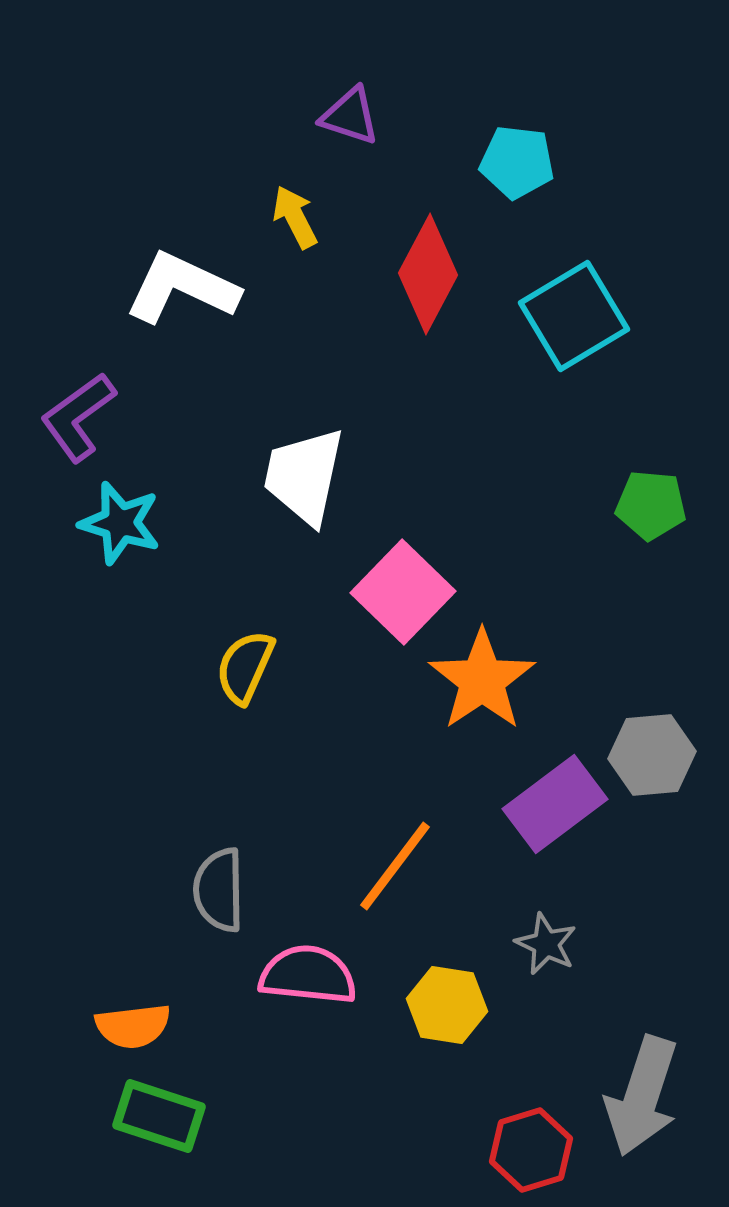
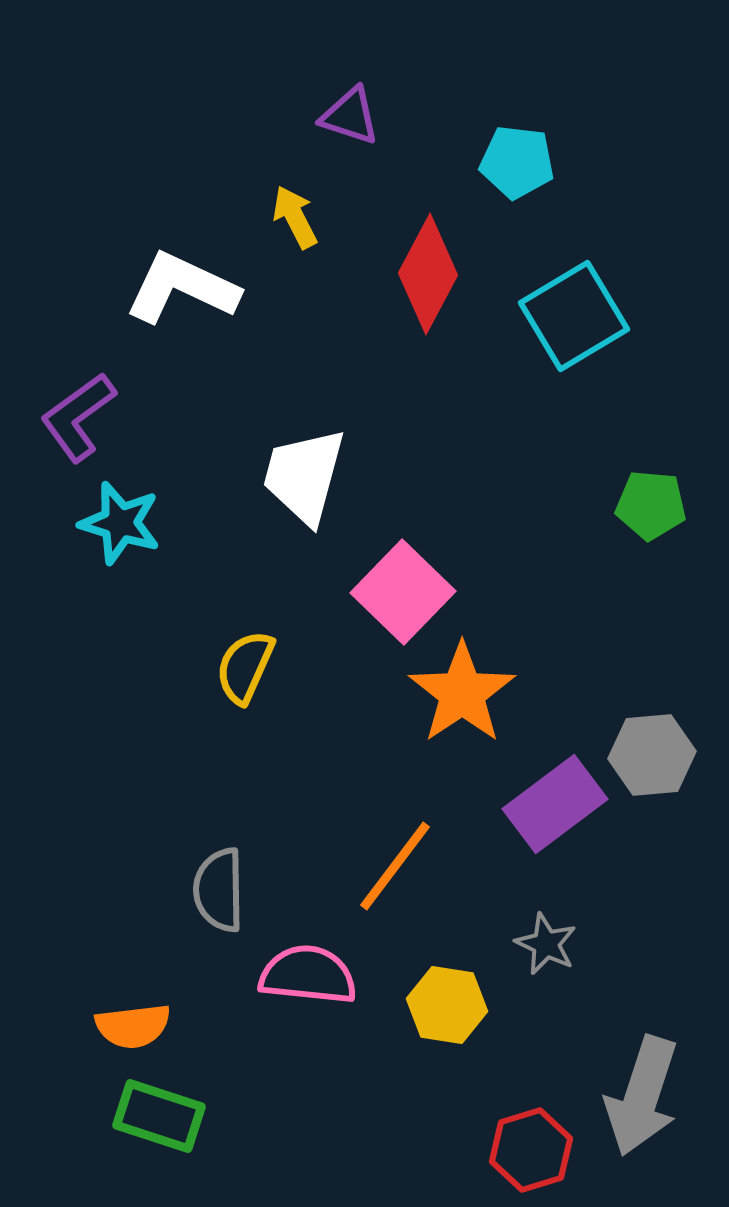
white trapezoid: rotated 3 degrees clockwise
orange star: moved 20 px left, 13 px down
